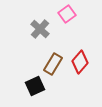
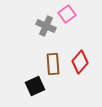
gray cross: moved 6 px right, 3 px up; rotated 18 degrees counterclockwise
brown rectangle: rotated 35 degrees counterclockwise
